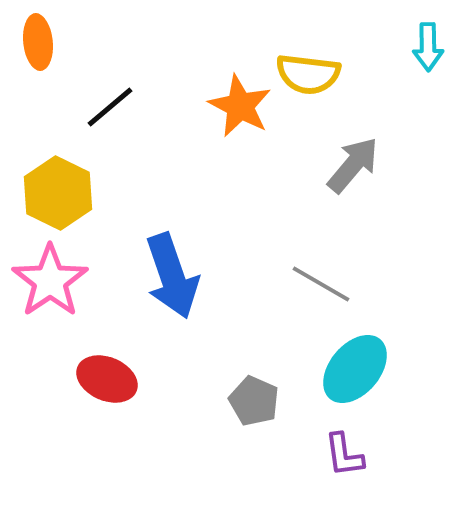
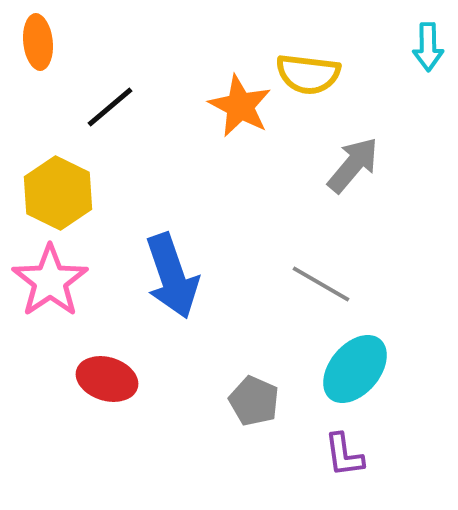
red ellipse: rotated 6 degrees counterclockwise
